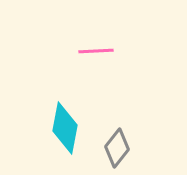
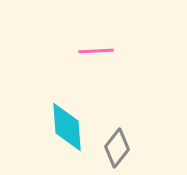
cyan diamond: moved 2 px right, 1 px up; rotated 15 degrees counterclockwise
